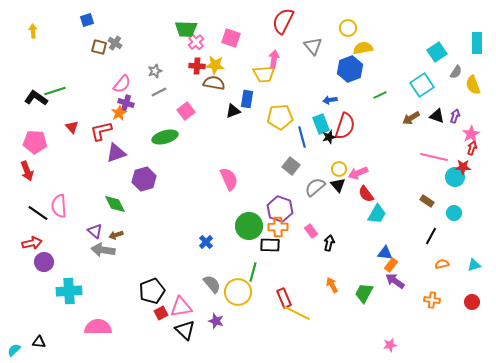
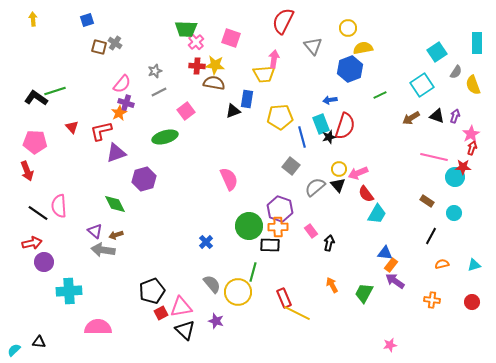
yellow arrow at (33, 31): moved 12 px up
